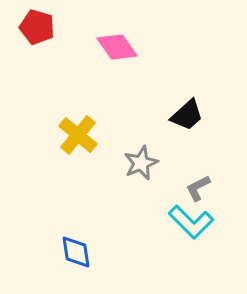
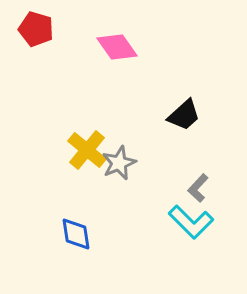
red pentagon: moved 1 px left, 2 px down
black trapezoid: moved 3 px left
yellow cross: moved 9 px right, 15 px down
gray star: moved 22 px left
gray L-shape: rotated 20 degrees counterclockwise
blue diamond: moved 18 px up
